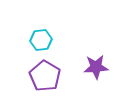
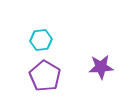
purple star: moved 5 px right
